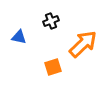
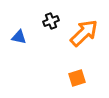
orange arrow: moved 1 px right, 11 px up
orange square: moved 24 px right, 11 px down
